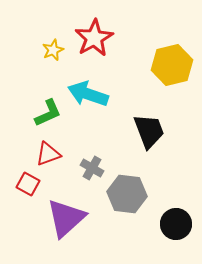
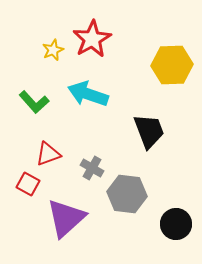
red star: moved 2 px left, 1 px down
yellow hexagon: rotated 12 degrees clockwise
green L-shape: moved 14 px left, 11 px up; rotated 72 degrees clockwise
